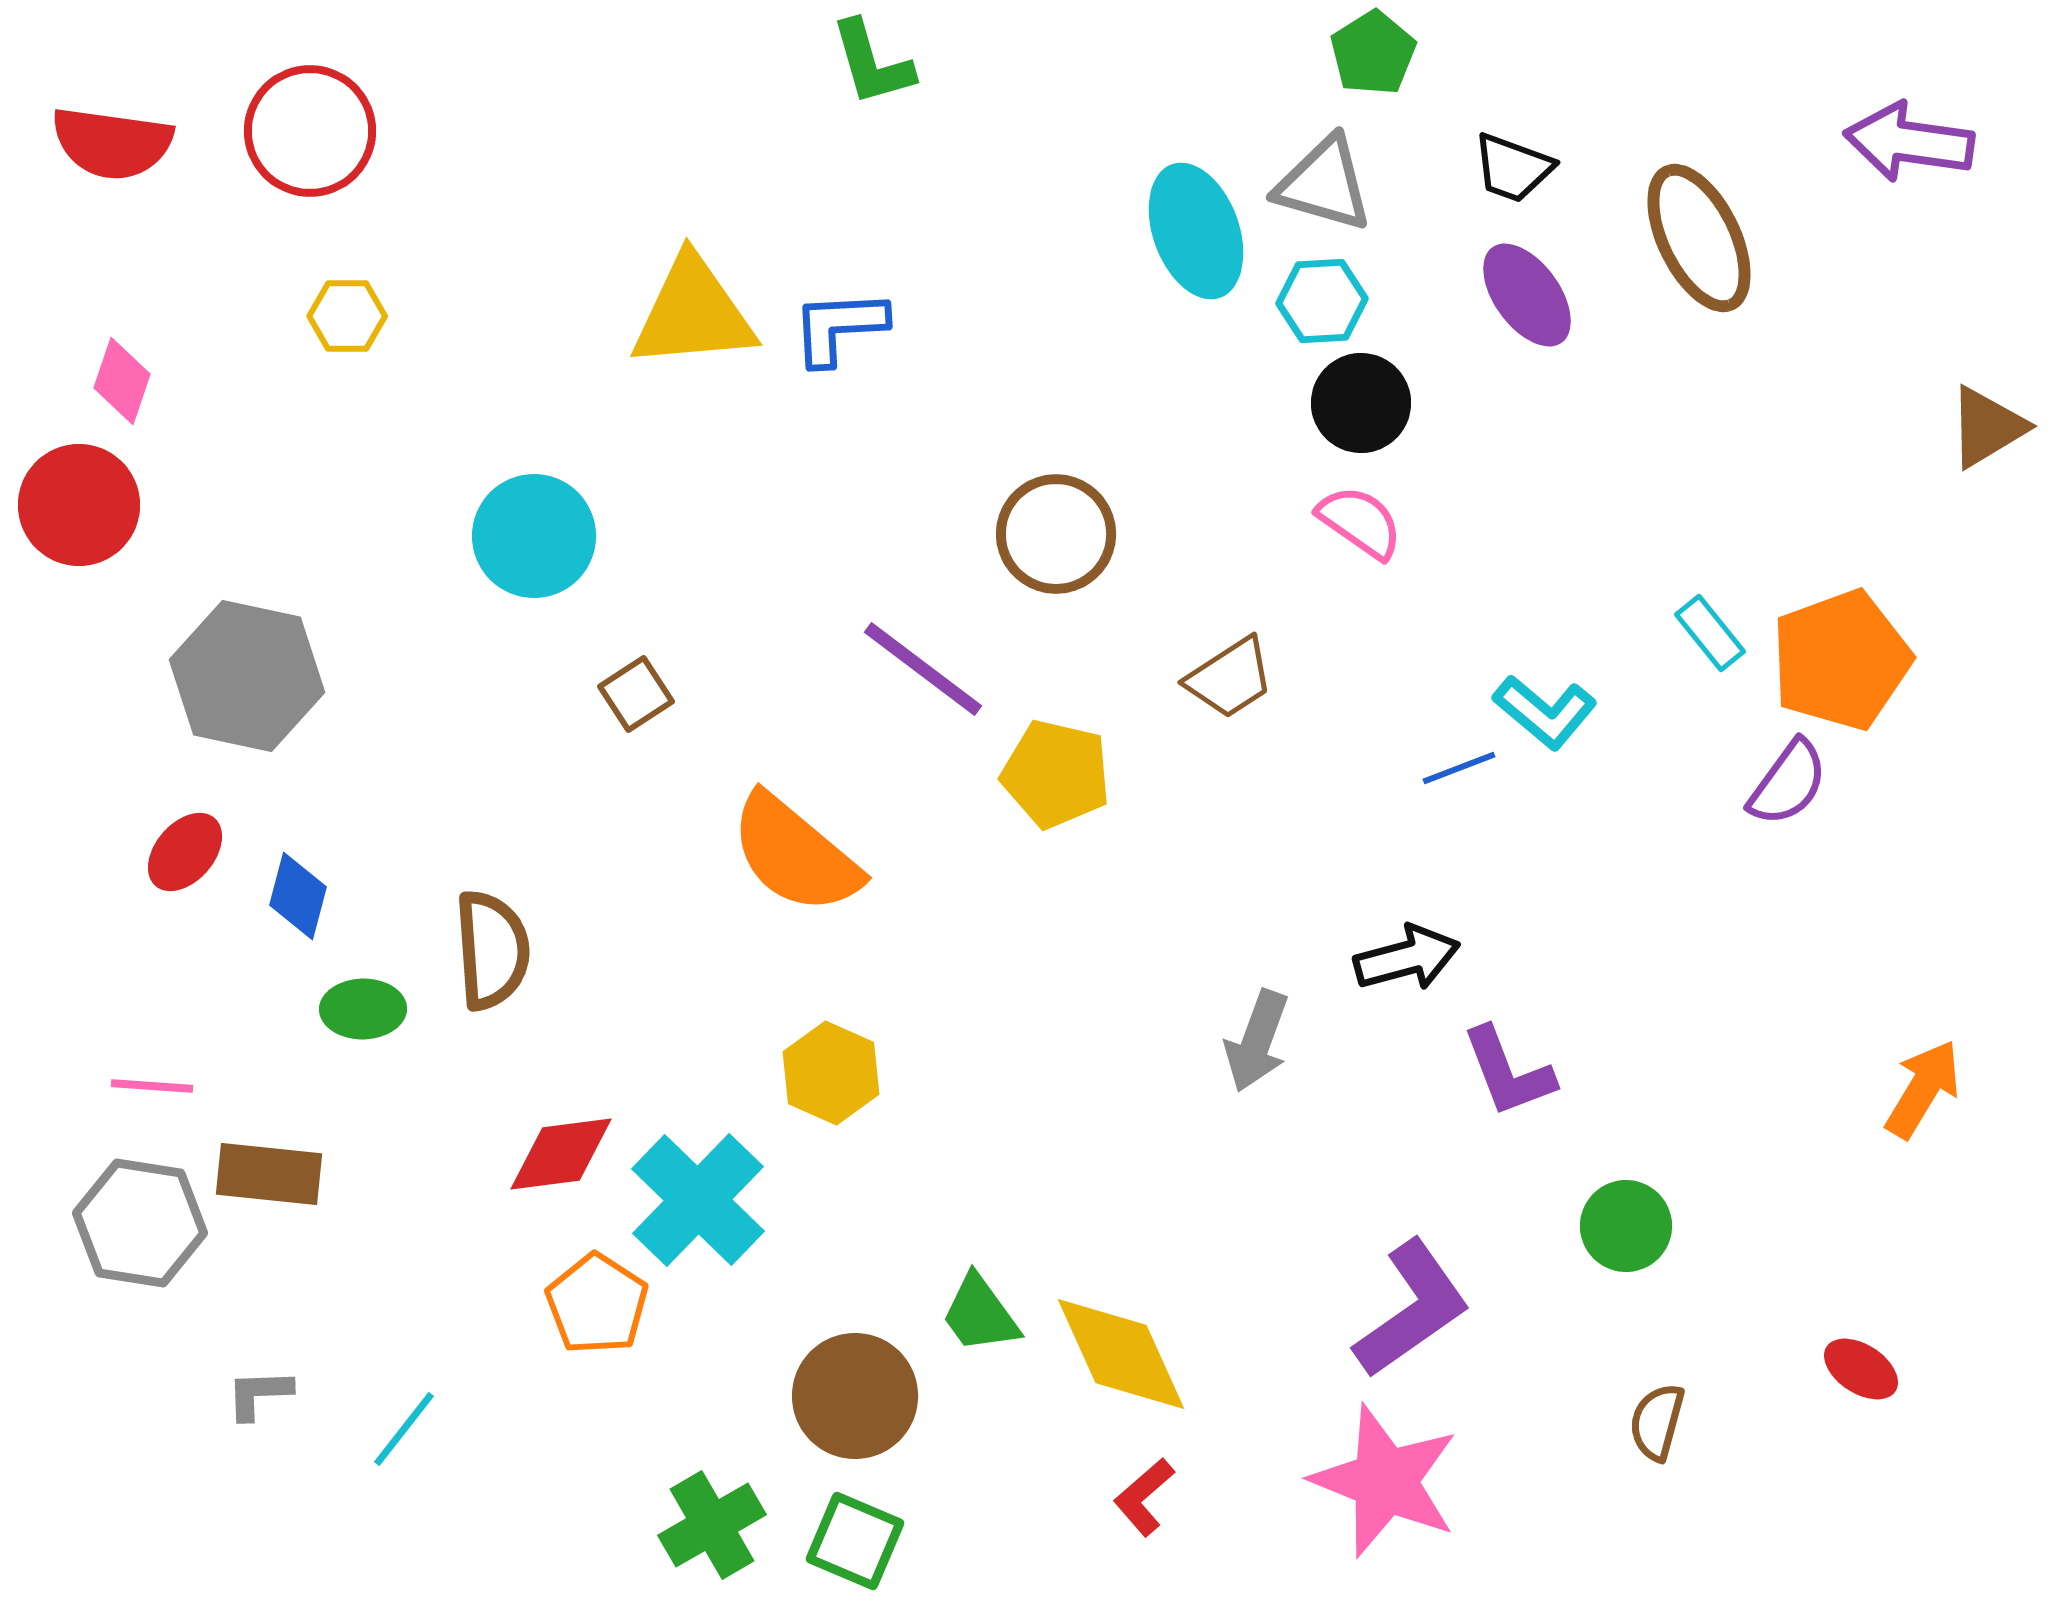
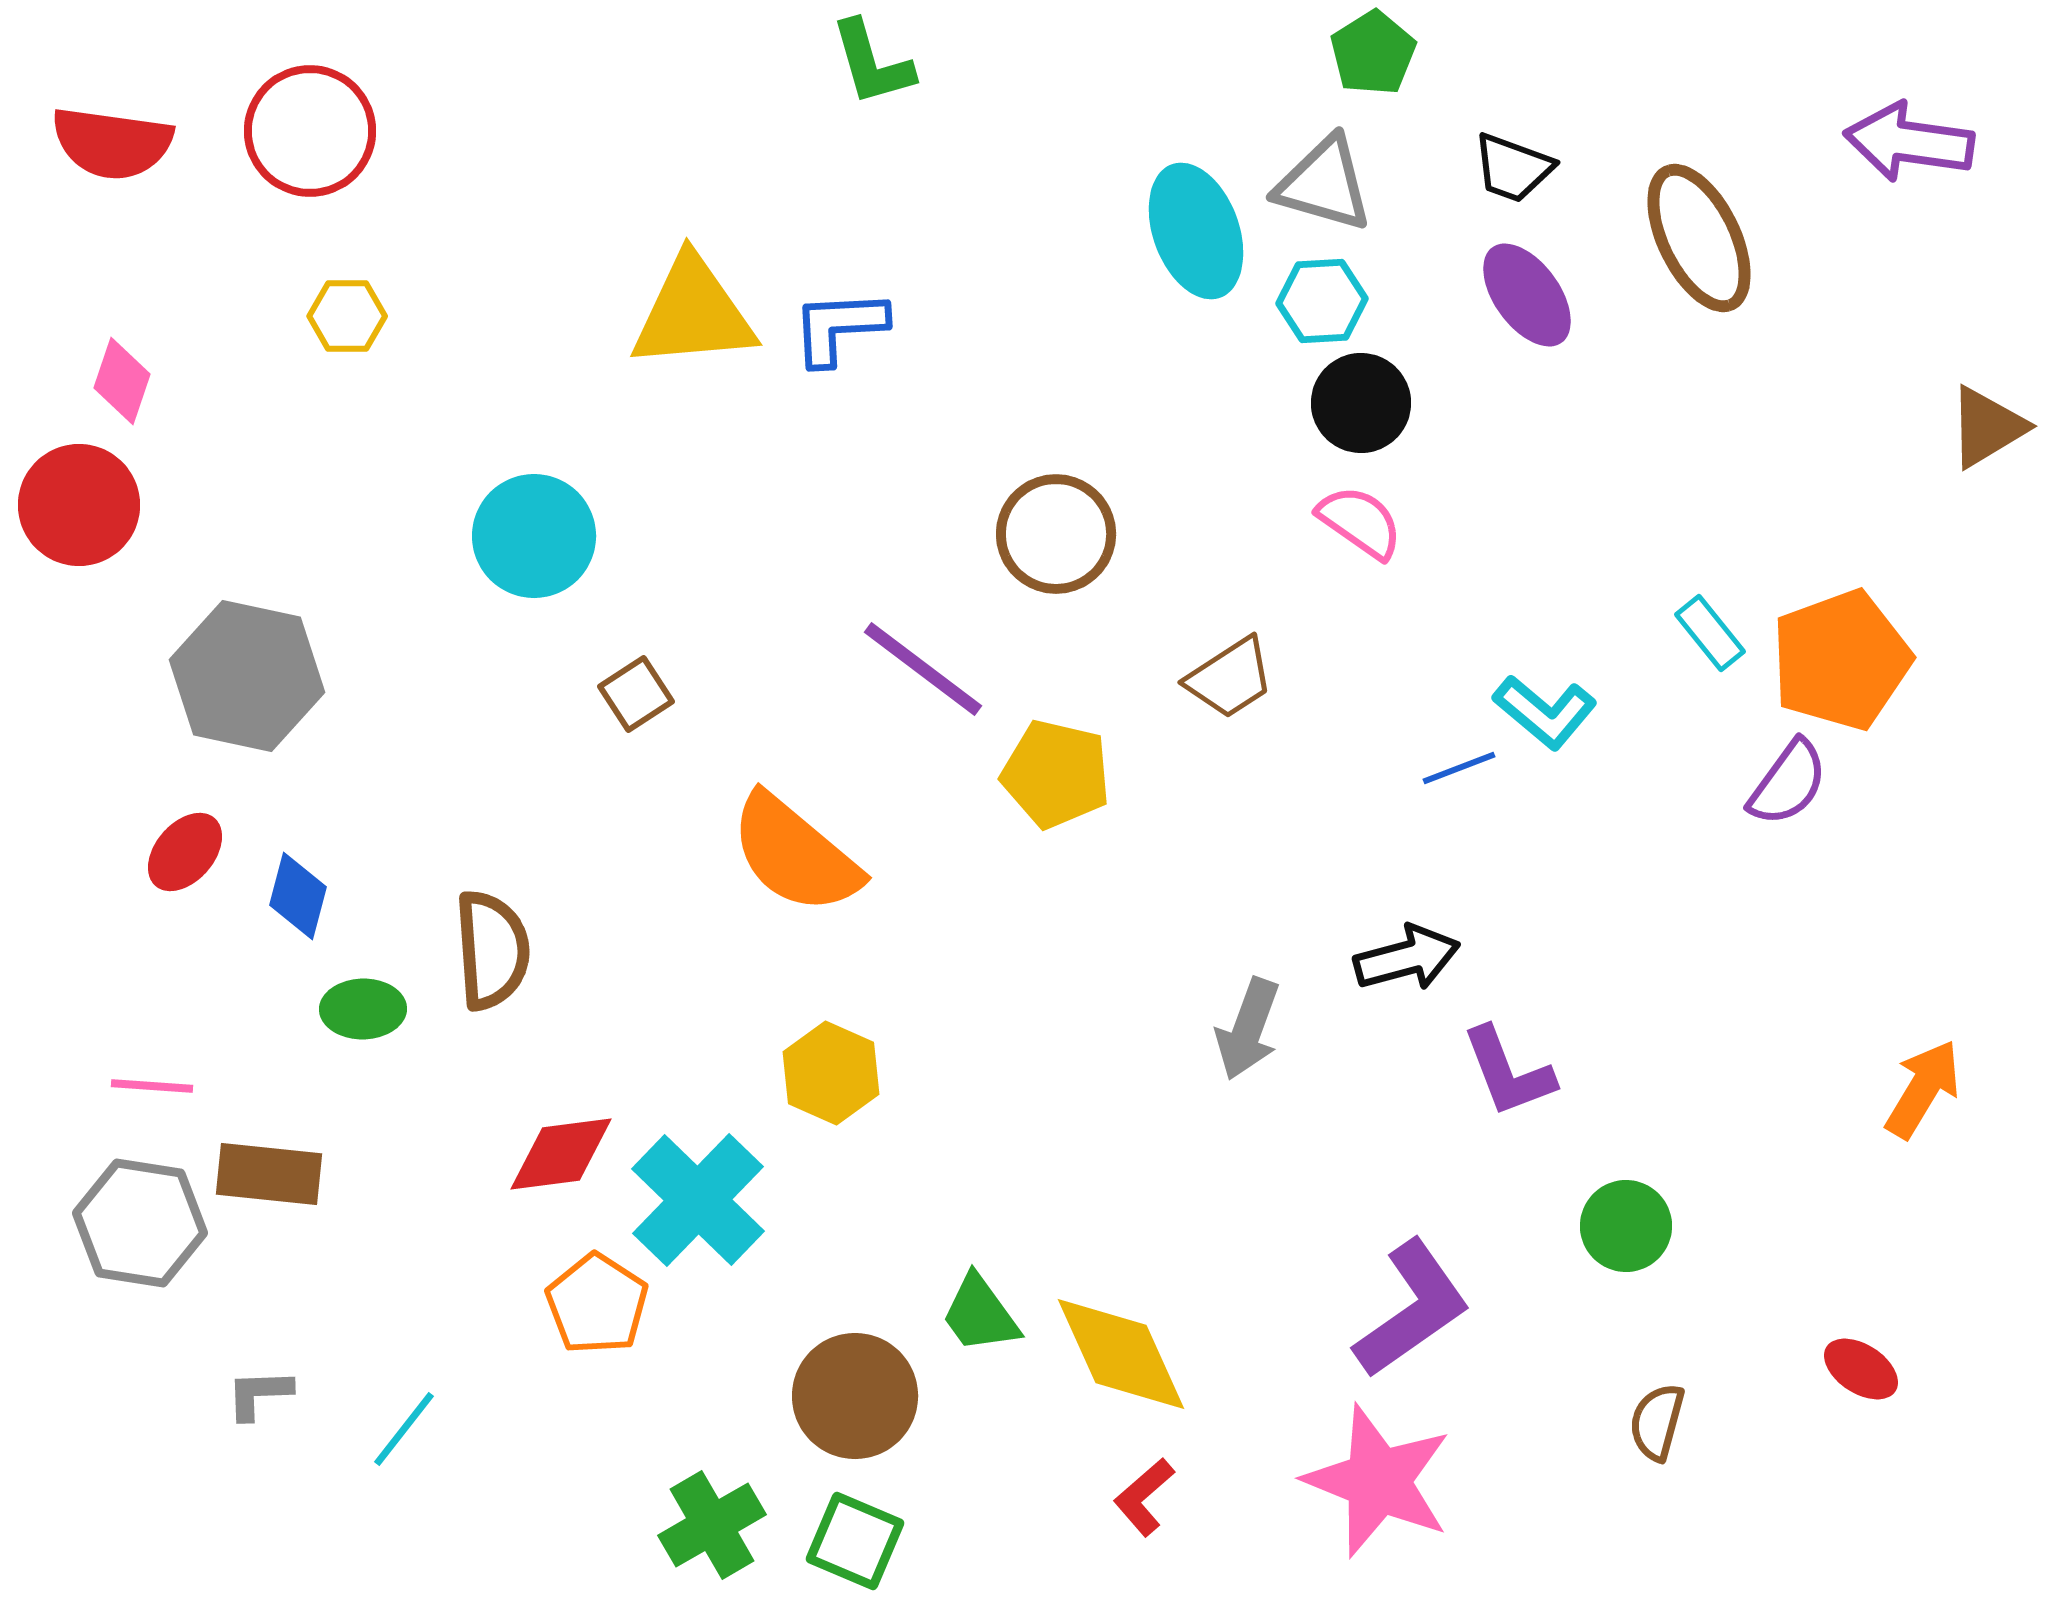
gray arrow at (1257, 1041): moved 9 px left, 12 px up
pink star at (1385, 1481): moved 7 px left
